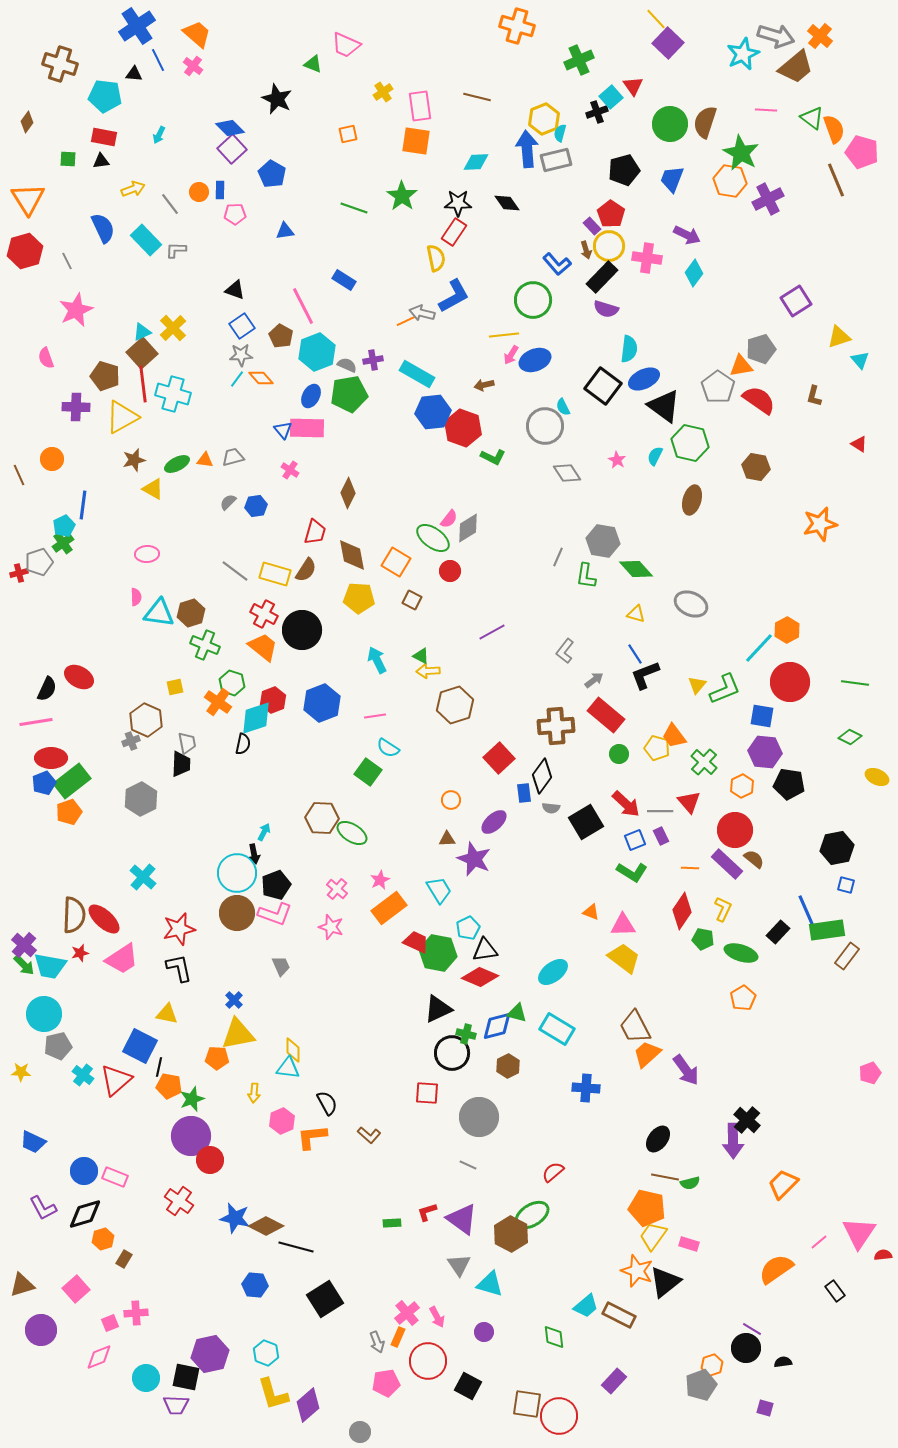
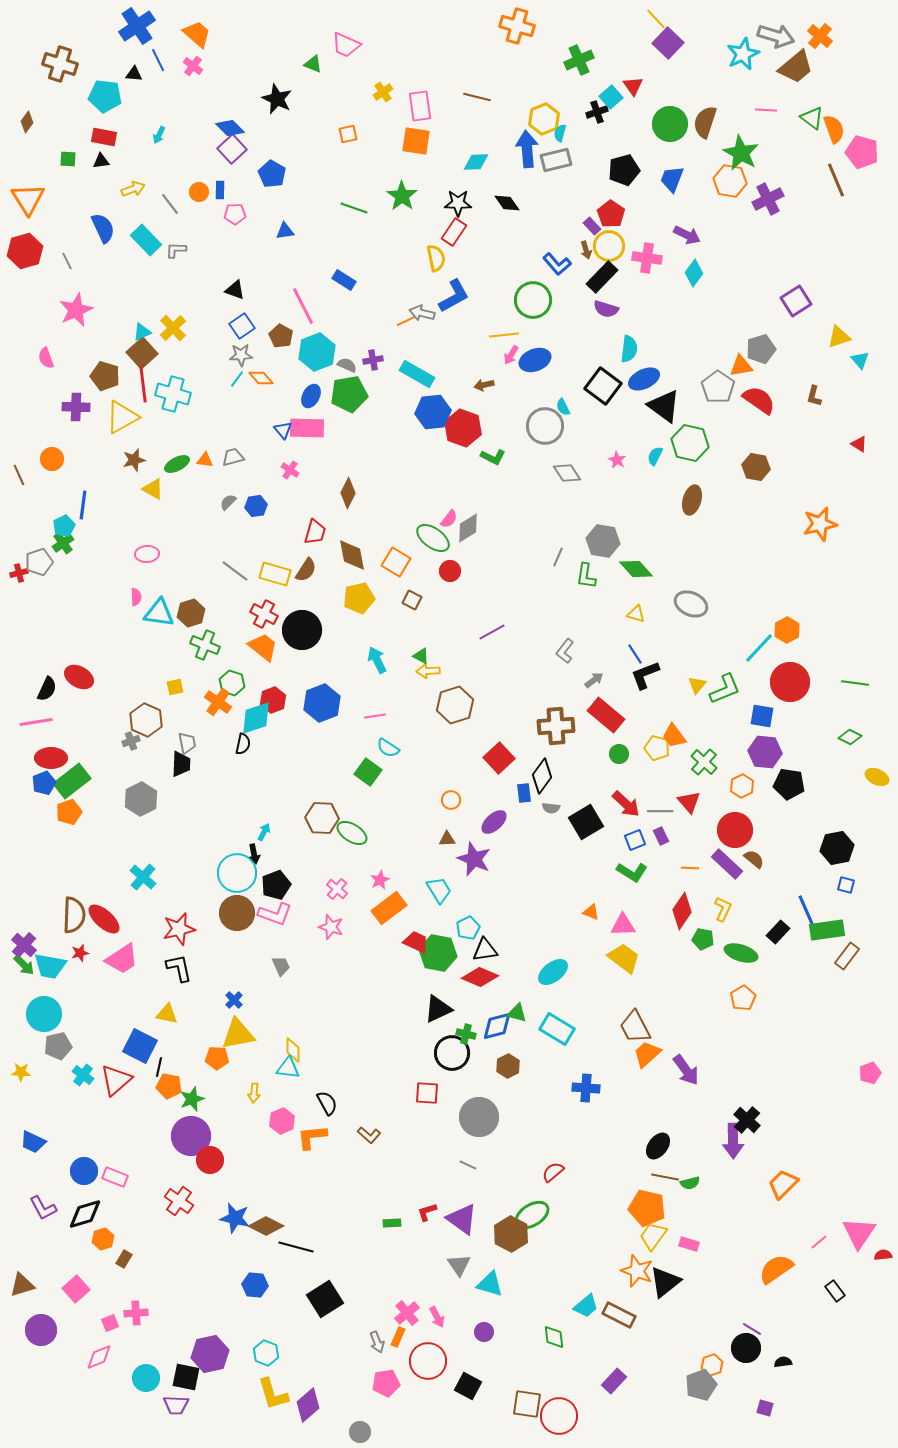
yellow pentagon at (359, 598): rotated 16 degrees counterclockwise
black ellipse at (658, 1139): moved 7 px down
